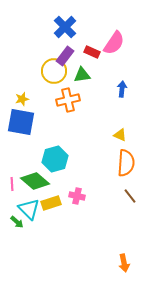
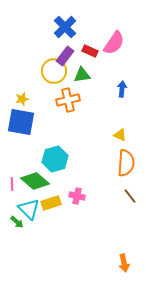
red rectangle: moved 2 px left, 1 px up
